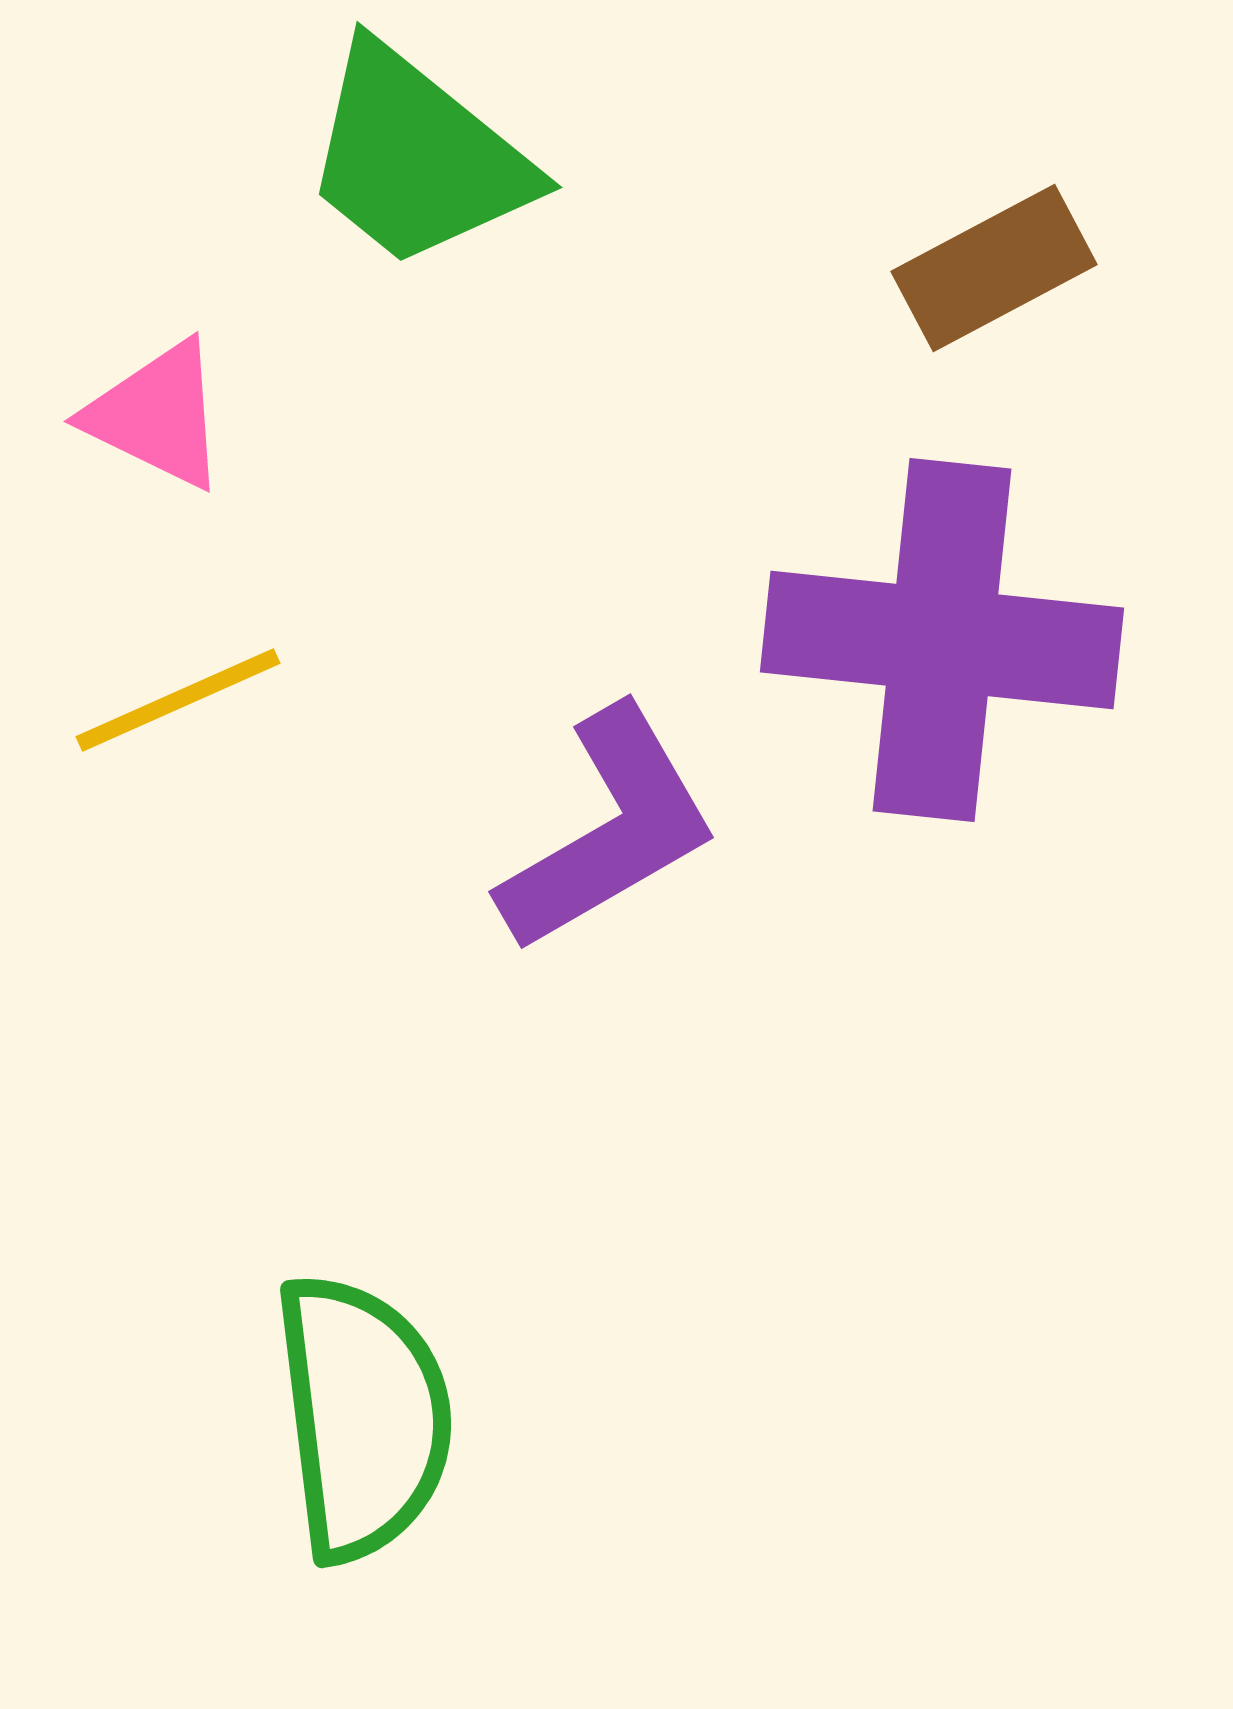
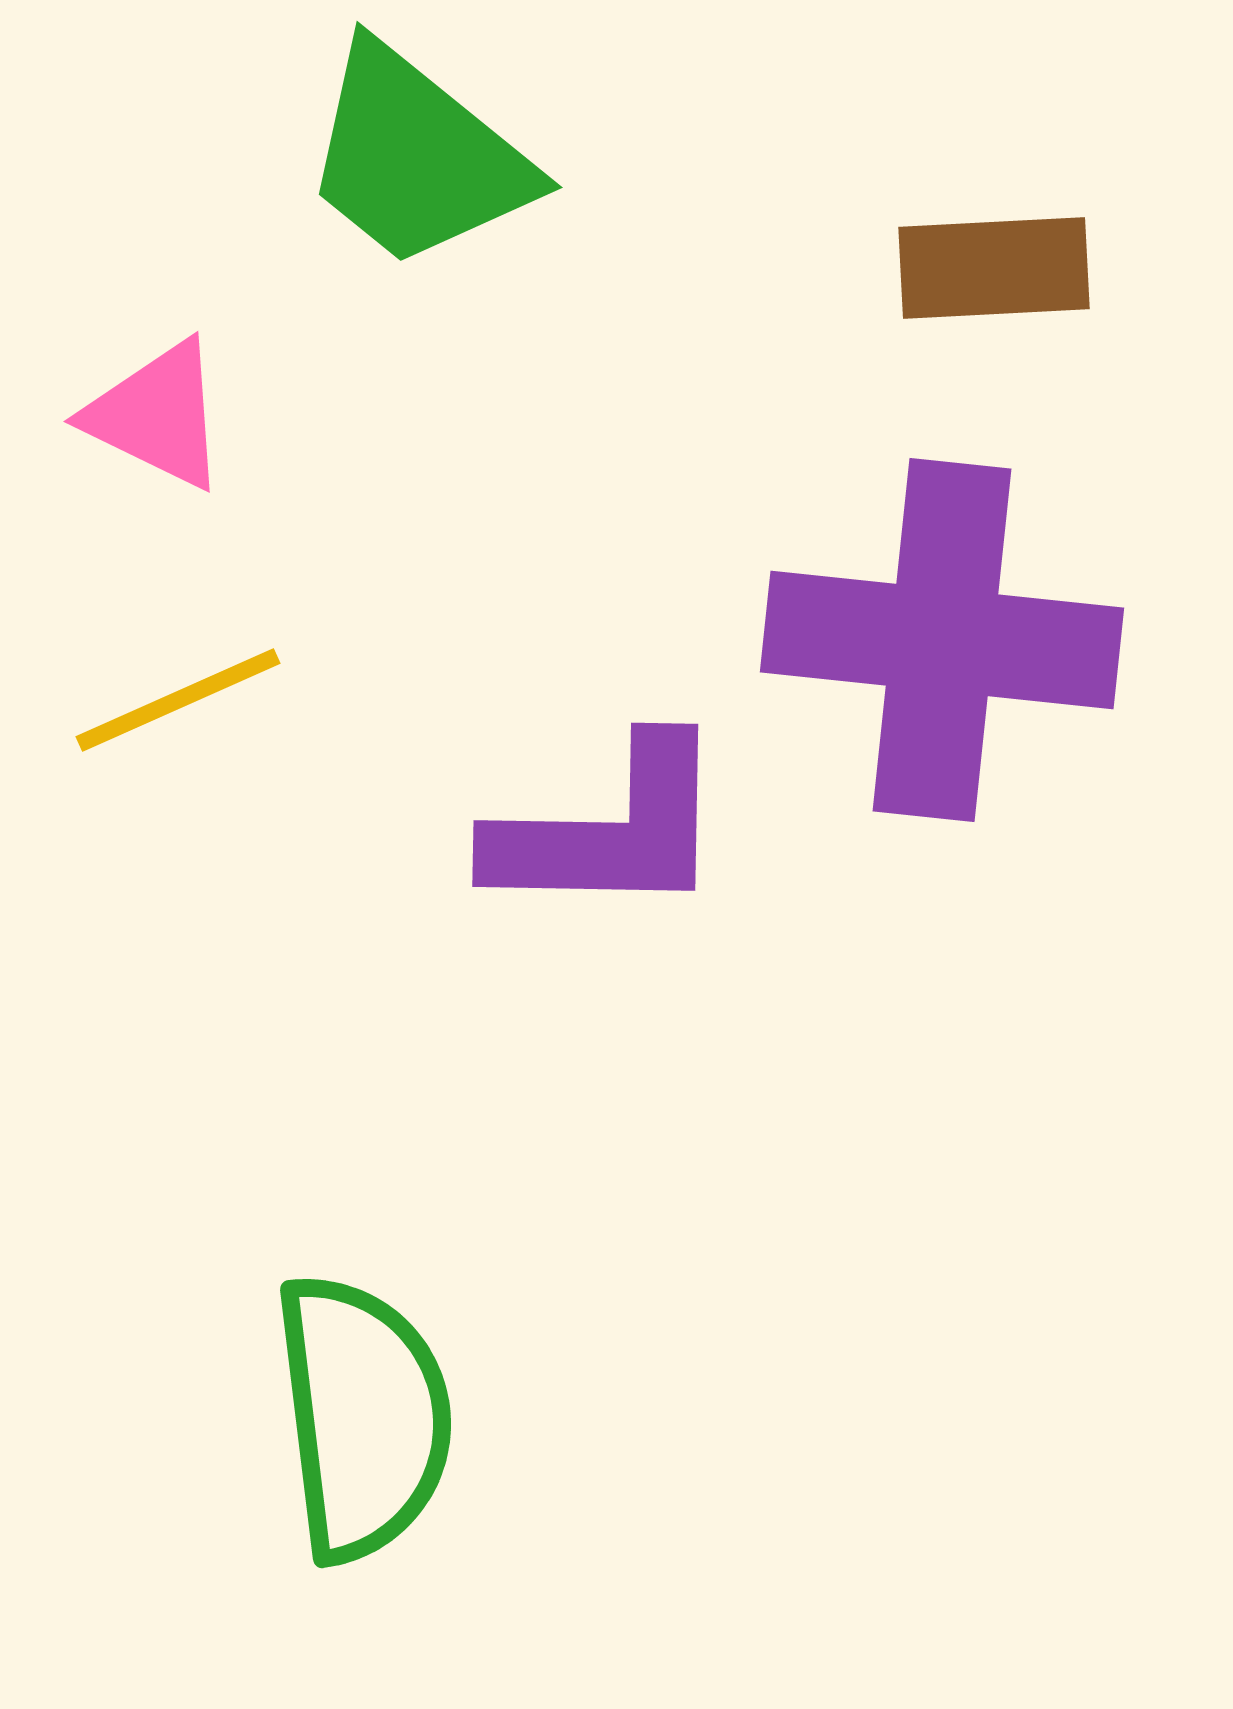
brown rectangle: rotated 25 degrees clockwise
purple L-shape: rotated 31 degrees clockwise
